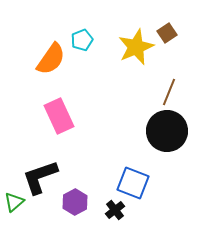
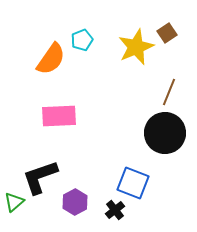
pink rectangle: rotated 68 degrees counterclockwise
black circle: moved 2 px left, 2 px down
